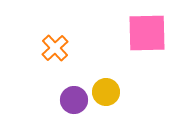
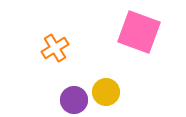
pink square: moved 8 px left, 1 px up; rotated 21 degrees clockwise
orange cross: rotated 12 degrees clockwise
